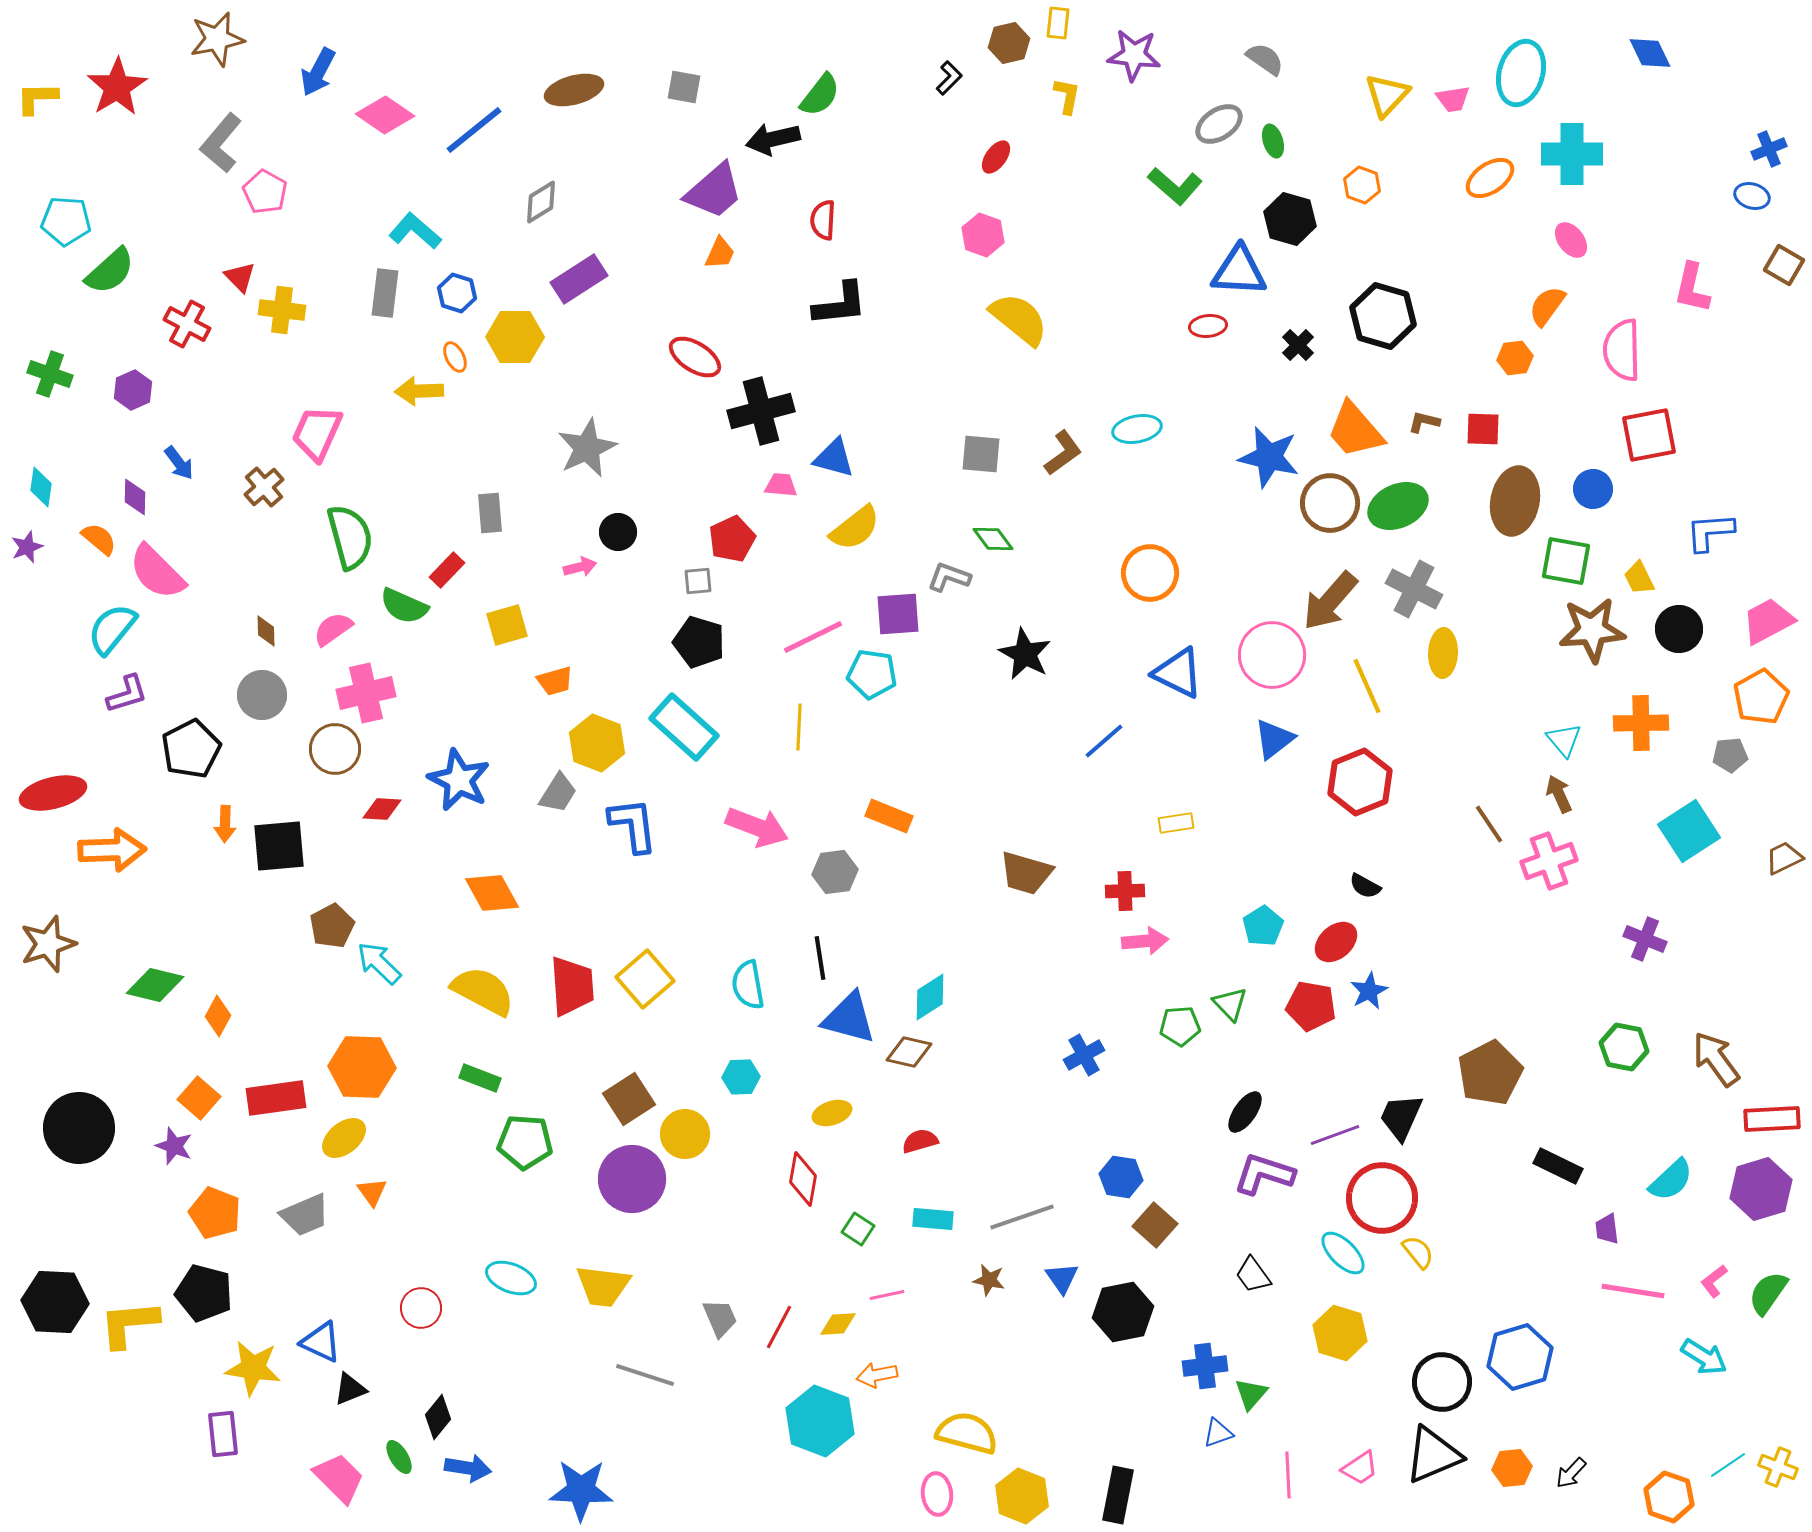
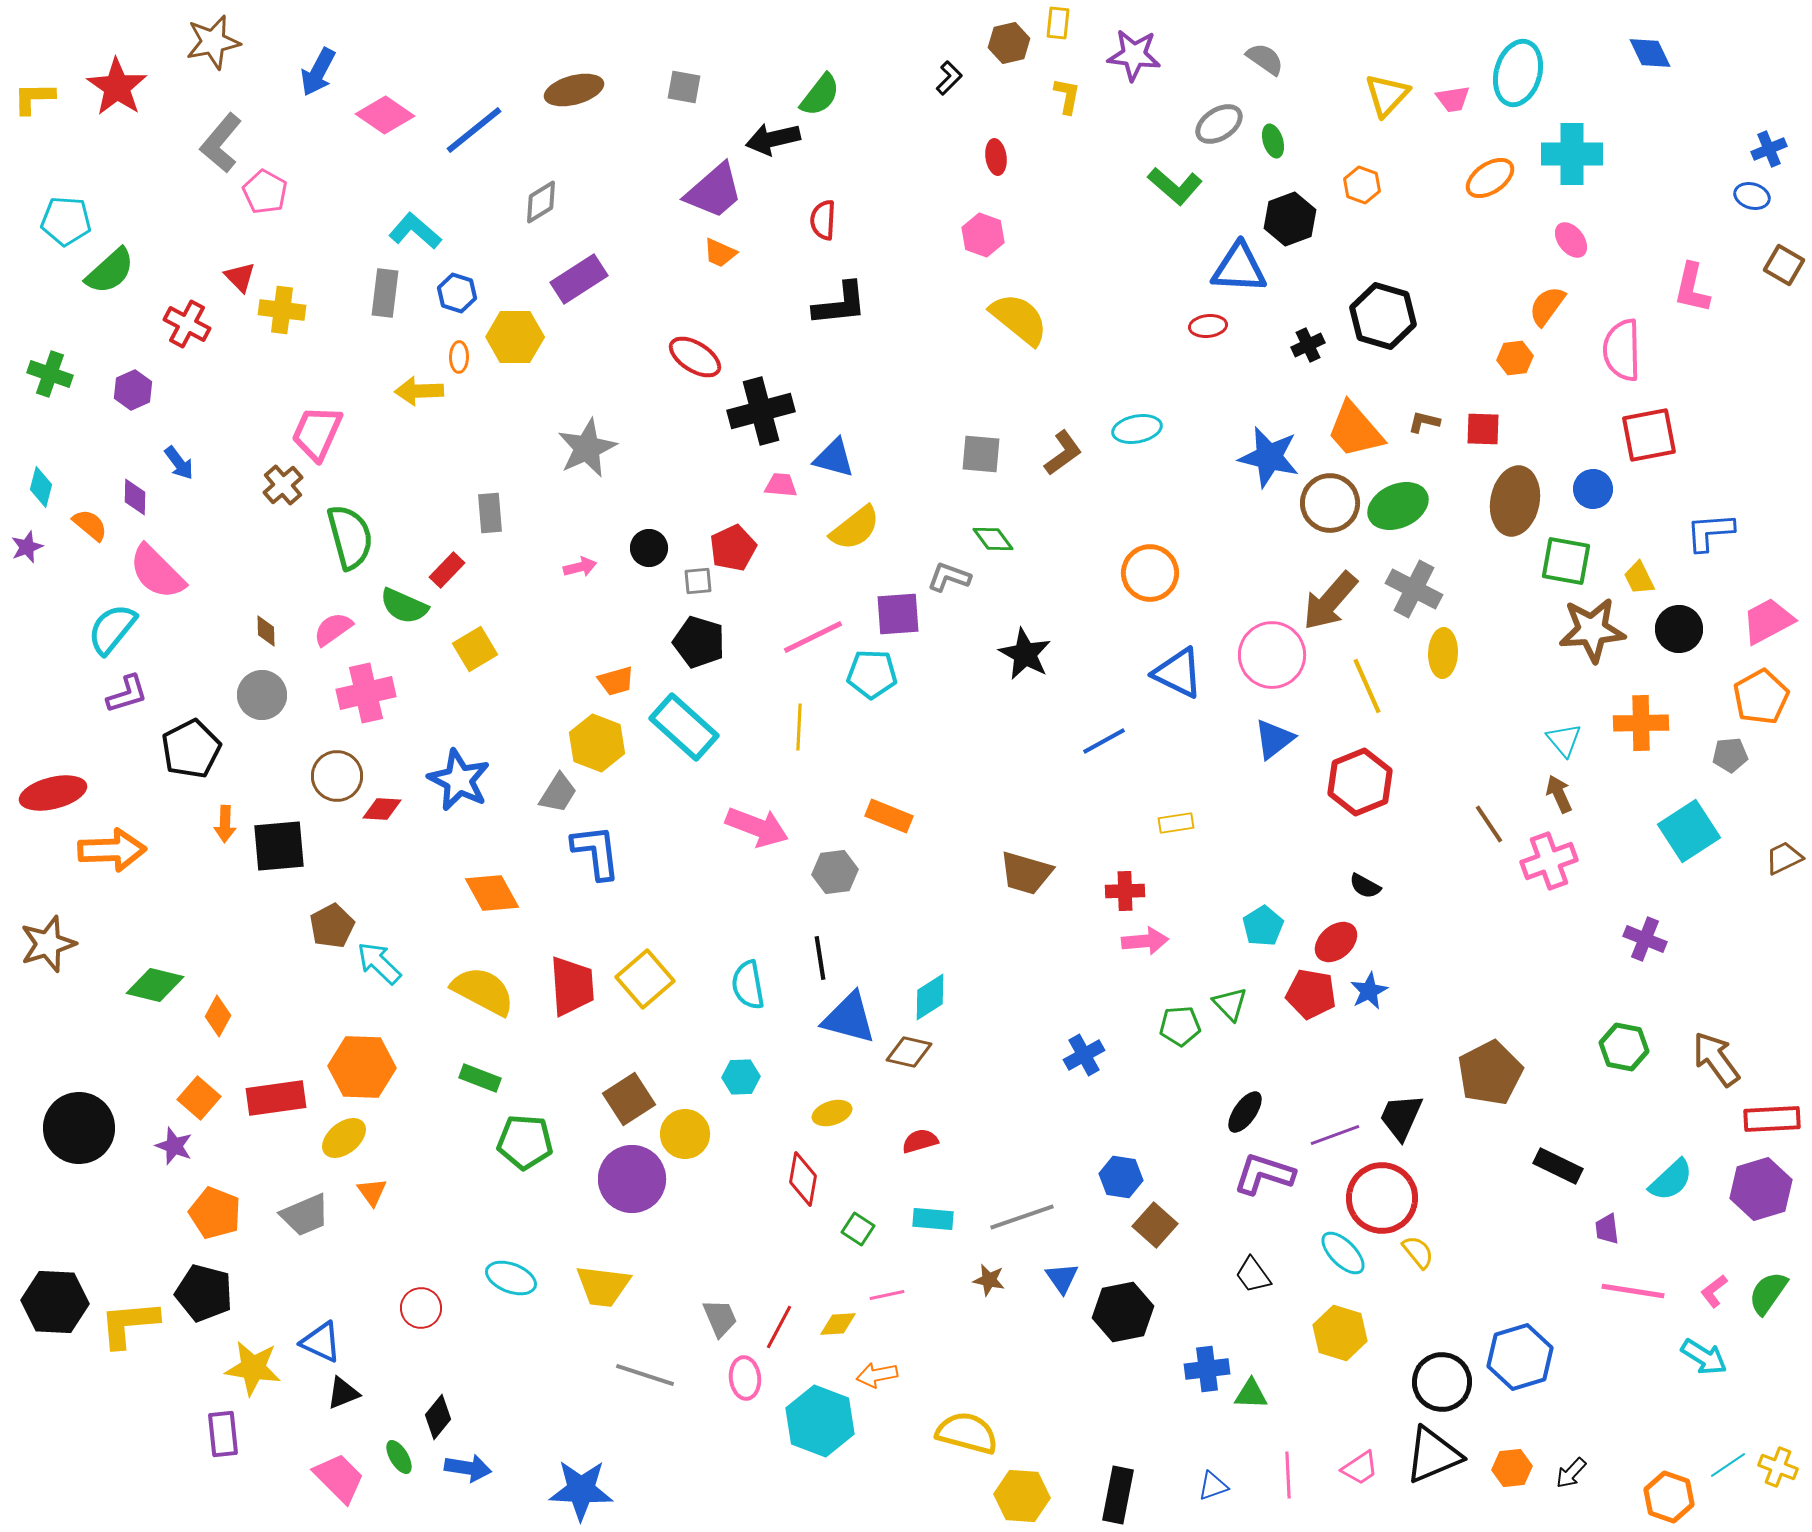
brown star at (217, 39): moved 4 px left, 3 px down
cyan ellipse at (1521, 73): moved 3 px left
red star at (117, 87): rotated 6 degrees counterclockwise
yellow L-shape at (37, 98): moved 3 px left
red ellipse at (996, 157): rotated 44 degrees counterclockwise
black hexagon at (1290, 219): rotated 24 degrees clockwise
orange trapezoid at (720, 253): rotated 90 degrees clockwise
blue triangle at (1239, 271): moved 3 px up
black cross at (1298, 345): moved 10 px right; rotated 20 degrees clockwise
orange ellipse at (455, 357): moved 4 px right; rotated 28 degrees clockwise
cyan diamond at (41, 487): rotated 6 degrees clockwise
brown cross at (264, 487): moved 19 px right, 2 px up
black circle at (618, 532): moved 31 px right, 16 px down
orange semicircle at (99, 539): moved 9 px left, 14 px up
red pentagon at (732, 539): moved 1 px right, 9 px down
yellow square at (507, 625): moved 32 px left, 24 px down; rotated 15 degrees counterclockwise
cyan pentagon at (872, 674): rotated 6 degrees counterclockwise
orange trapezoid at (555, 681): moved 61 px right
blue line at (1104, 741): rotated 12 degrees clockwise
brown circle at (335, 749): moved 2 px right, 27 px down
blue L-shape at (633, 825): moved 37 px left, 27 px down
red pentagon at (1311, 1006): moved 12 px up
pink L-shape at (1714, 1281): moved 10 px down
blue cross at (1205, 1366): moved 2 px right, 3 px down
black triangle at (350, 1389): moved 7 px left, 4 px down
green triangle at (1251, 1394): rotated 51 degrees clockwise
blue triangle at (1218, 1433): moved 5 px left, 53 px down
pink ellipse at (937, 1494): moved 192 px left, 116 px up
yellow hexagon at (1022, 1496): rotated 18 degrees counterclockwise
